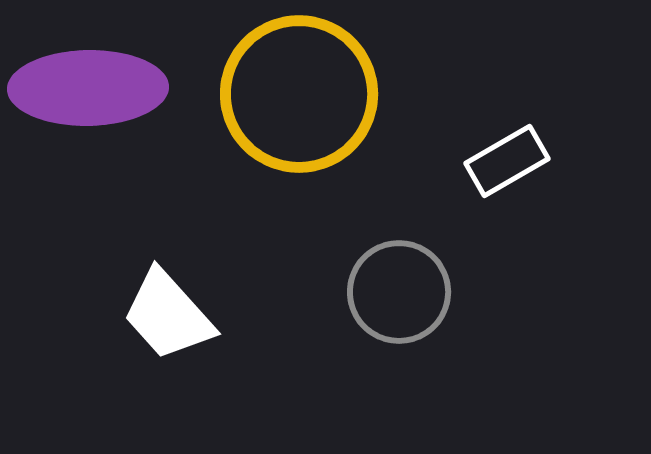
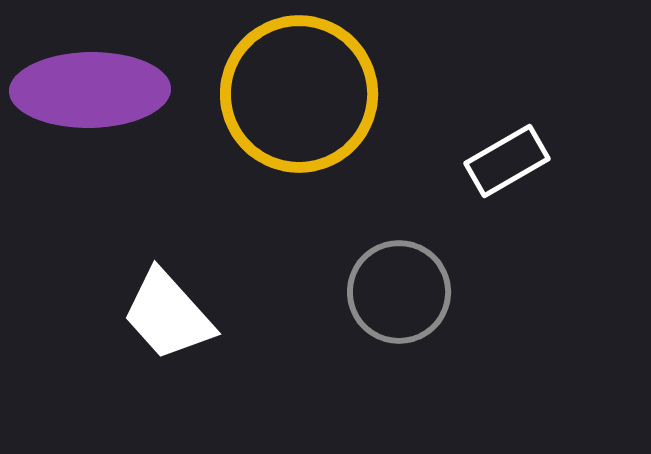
purple ellipse: moved 2 px right, 2 px down
